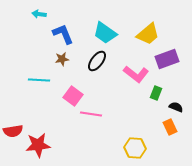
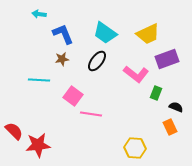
yellow trapezoid: rotated 15 degrees clockwise
red semicircle: moved 1 px right; rotated 126 degrees counterclockwise
